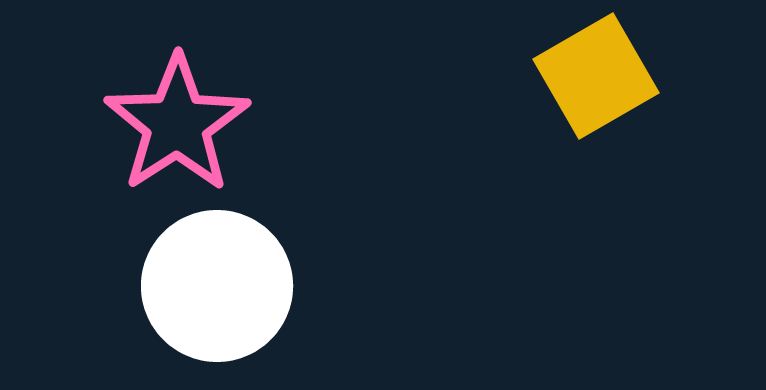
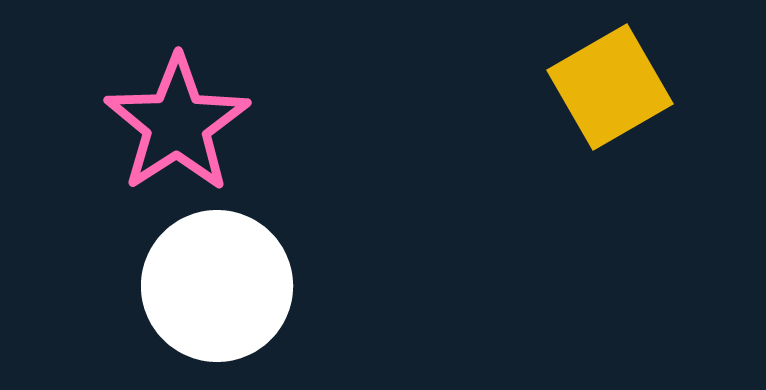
yellow square: moved 14 px right, 11 px down
